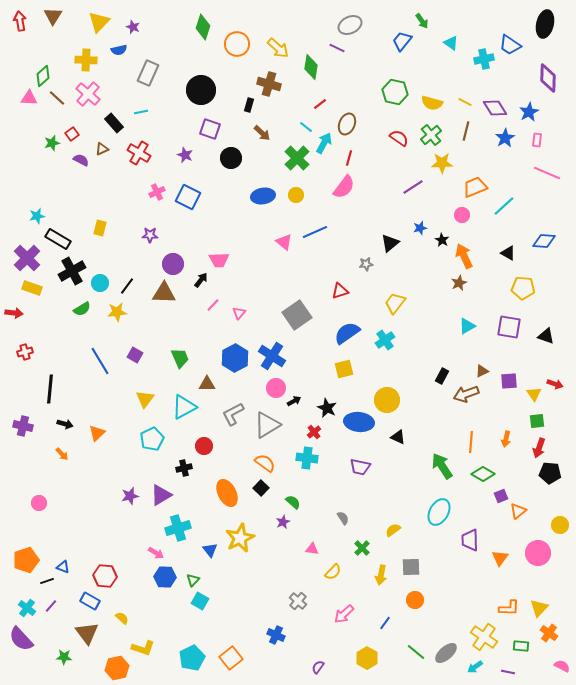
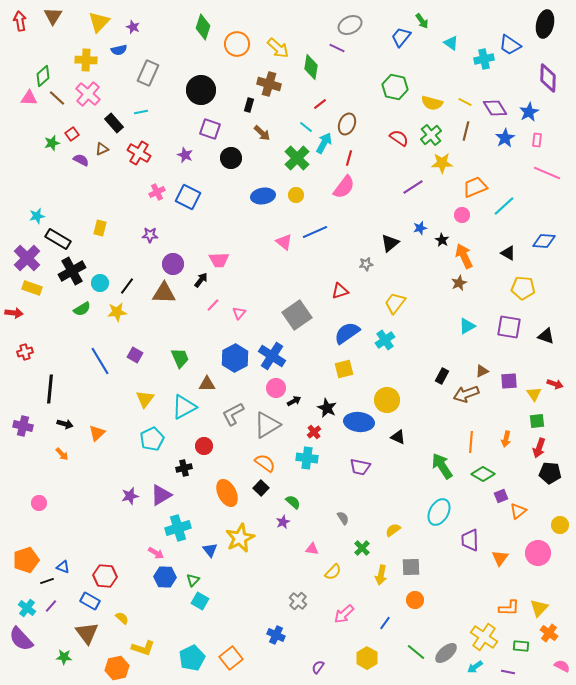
blue trapezoid at (402, 41): moved 1 px left, 4 px up
green hexagon at (395, 92): moved 5 px up
